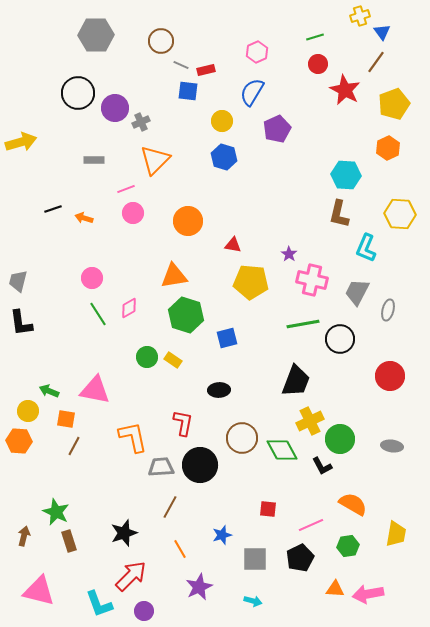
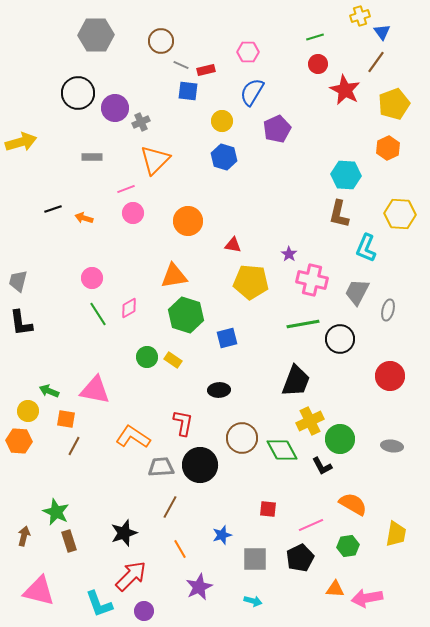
pink hexagon at (257, 52): moved 9 px left; rotated 25 degrees clockwise
gray rectangle at (94, 160): moved 2 px left, 3 px up
orange L-shape at (133, 437): rotated 44 degrees counterclockwise
pink arrow at (368, 594): moved 1 px left, 4 px down
